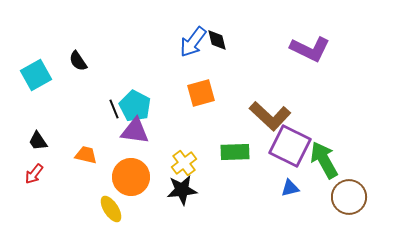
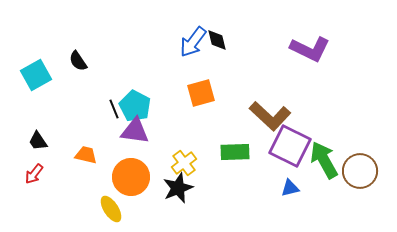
black star: moved 4 px left, 2 px up; rotated 16 degrees counterclockwise
brown circle: moved 11 px right, 26 px up
